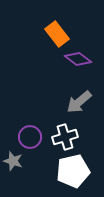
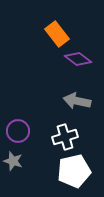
gray arrow: moved 2 px left, 1 px up; rotated 52 degrees clockwise
purple circle: moved 12 px left, 6 px up
white pentagon: moved 1 px right
